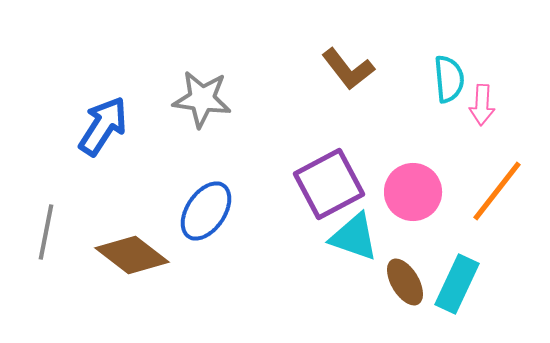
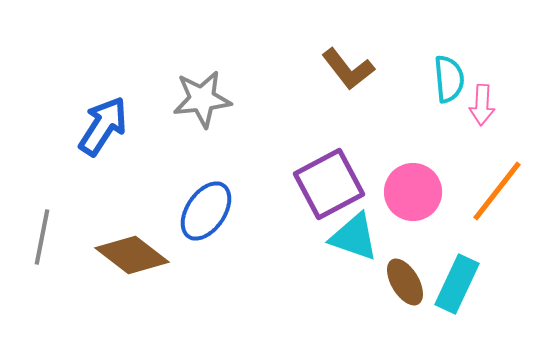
gray star: rotated 14 degrees counterclockwise
gray line: moved 4 px left, 5 px down
